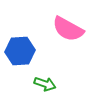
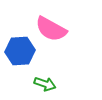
pink semicircle: moved 17 px left
